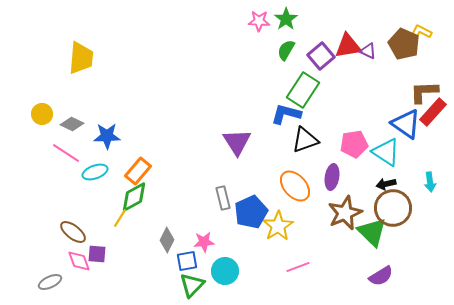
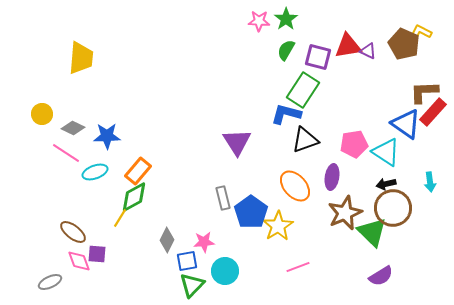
purple square at (321, 56): moved 3 px left, 1 px down; rotated 36 degrees counterclockwise
gray diamond at (72, 124): moved 1 px right, 4 px down
blue pentagon at (251, 212): rotated 12 degrees counterclockwise
